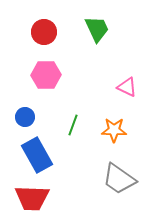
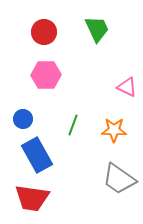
blue circle: moved 2 px left, 2 px down
red trapezoid: rotated 6 degrees clockwise
